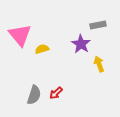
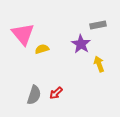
pink triangle: moved 3 px right, 1 px up
